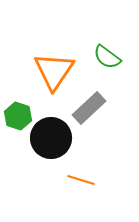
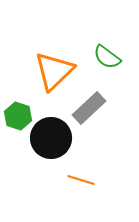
orange triangle: rotated 12 degrees clockwise
